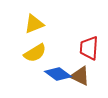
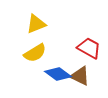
yellow triangle: moved 2 px right
red trapezoid: rotated 115 degrees clockwise
